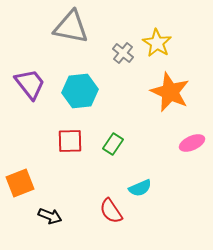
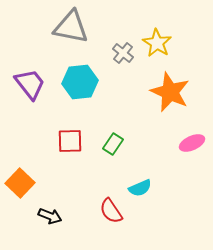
cyan hexagon: moved 9 px up
orange square: rotated 24 degrees counterclockwise
